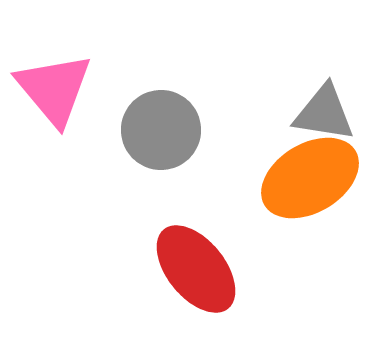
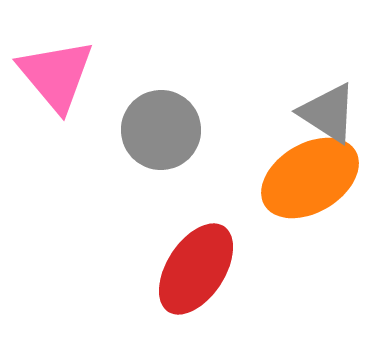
pink triangle: moved 2 px right, 14 px up
gray triangle: moved 4 px right; rotated 24 degrees clockwise
red ellipse: rotated 72 degrees clockwise
